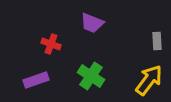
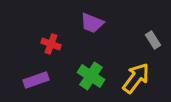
gray rectangle: moved 4 px left, 1 px up; rotated 30 degrees counterclockwise
yellow arrow: moved 13 px left, 2 px up
